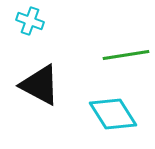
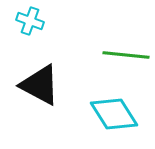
green line: rotated 15 degrees clockwise
cyan diamond: moved 1 px right
